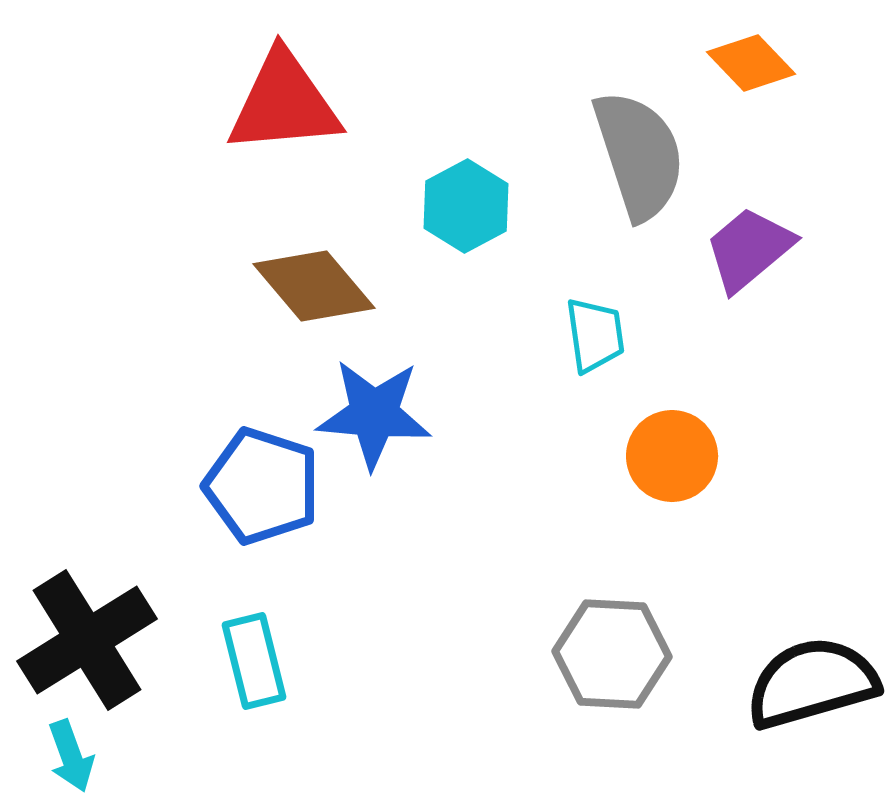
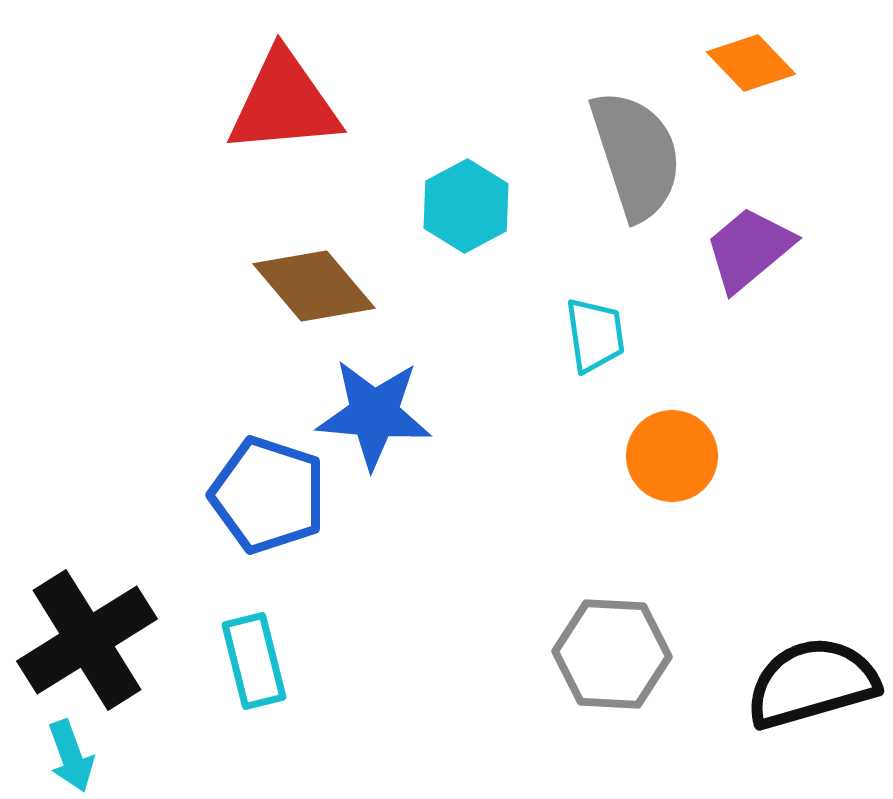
gray semicircle: moved 3 px left
blue pentagon: moved 6 px right, 9 px down
